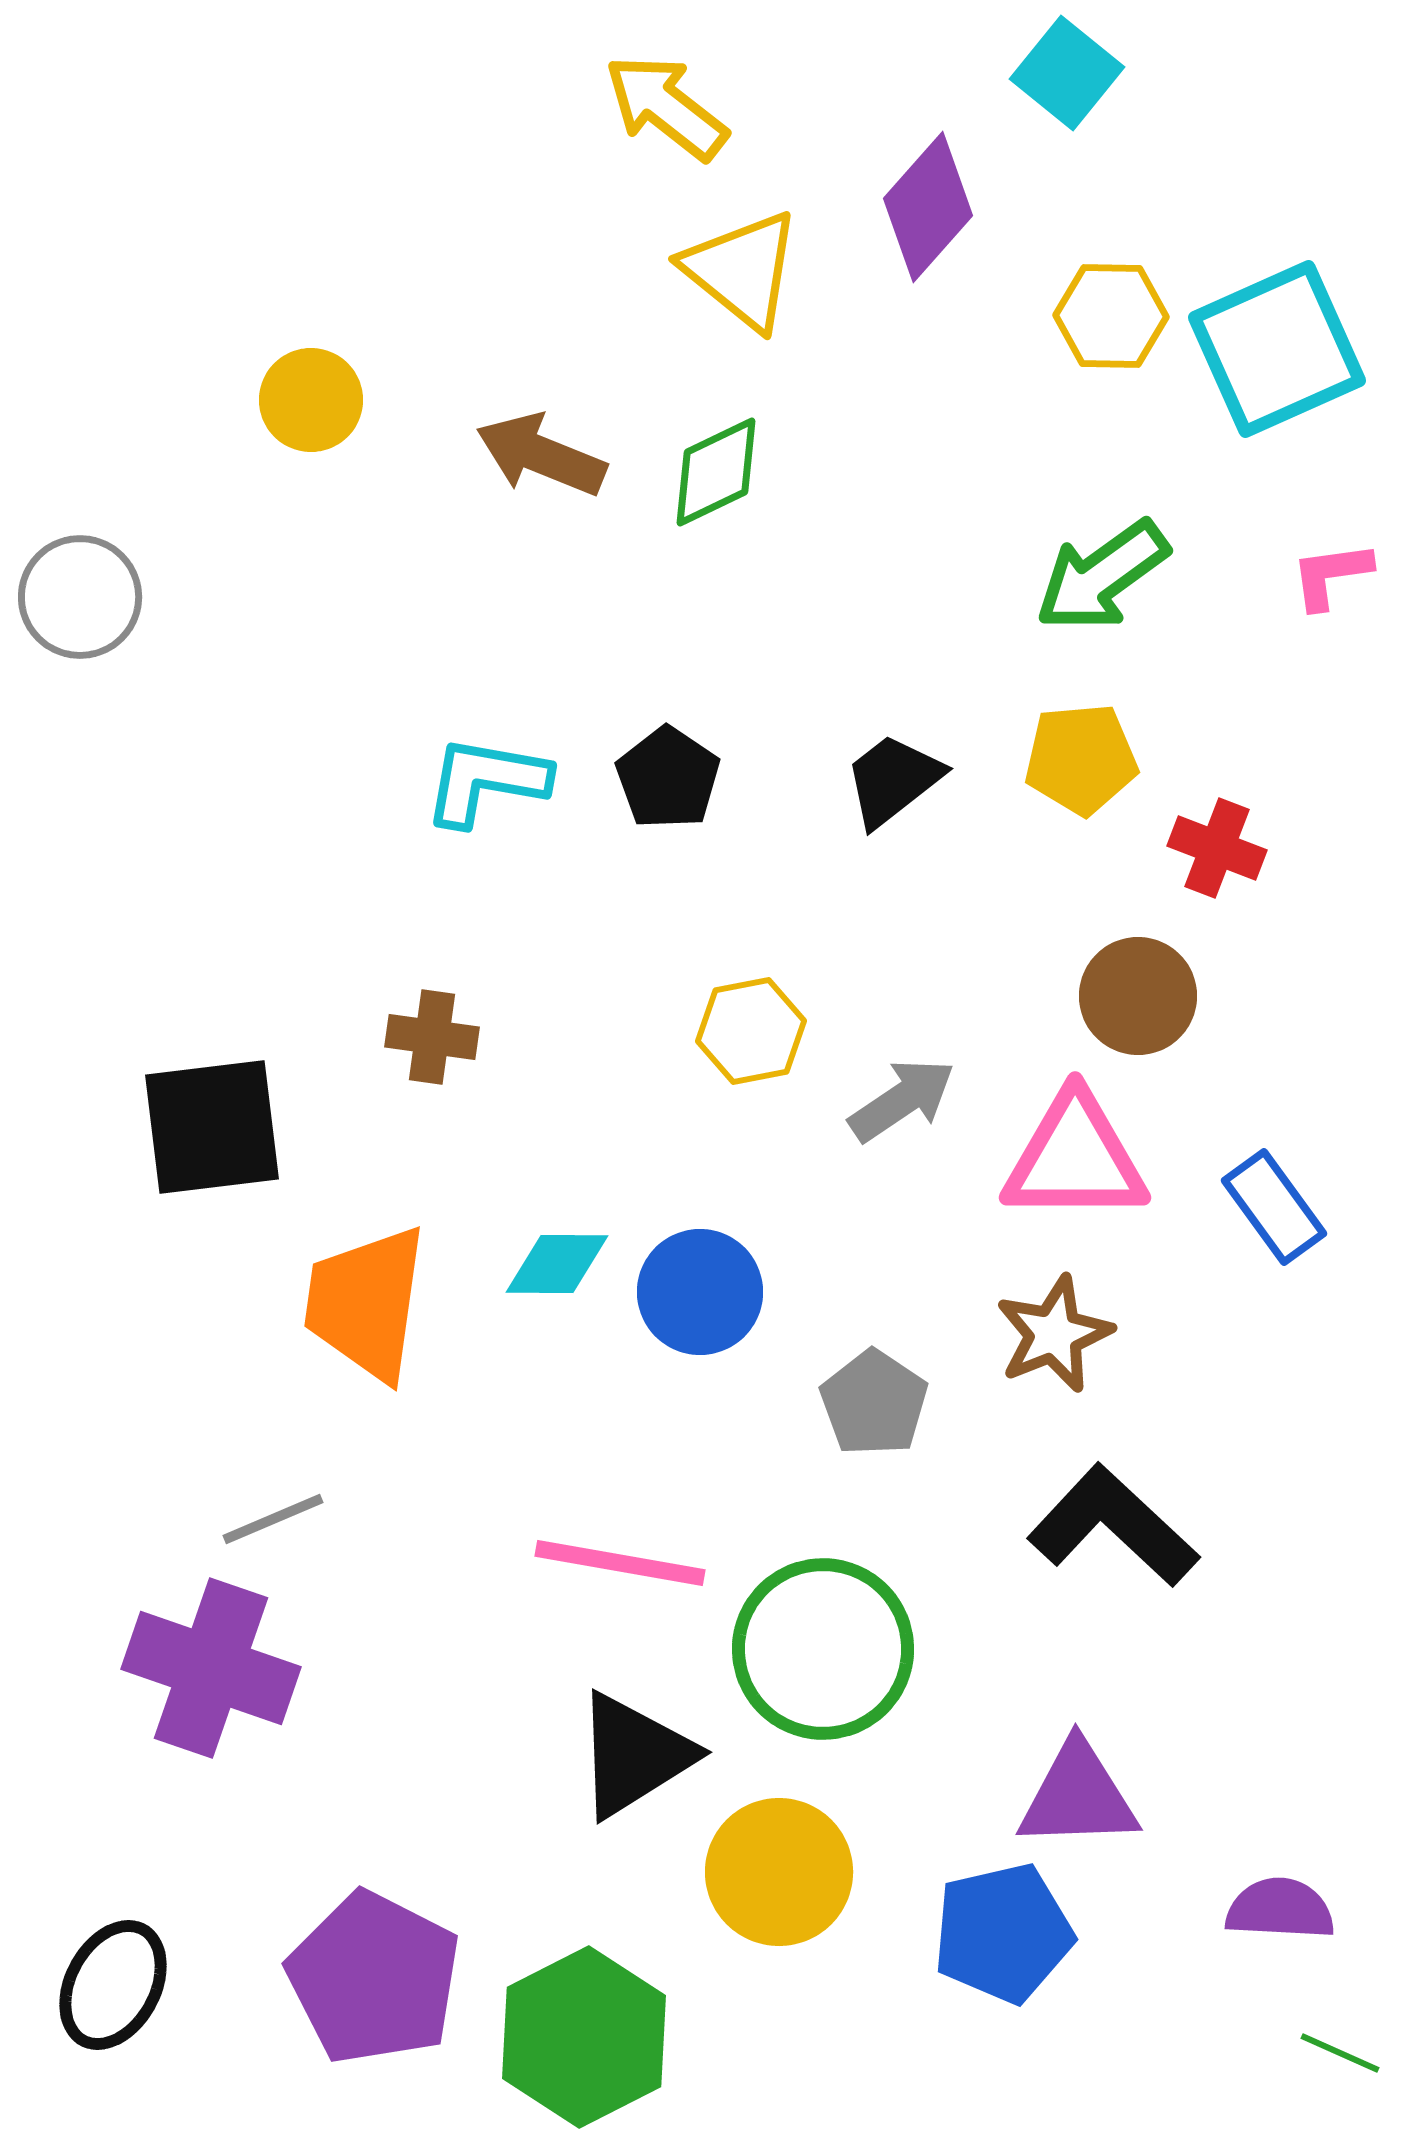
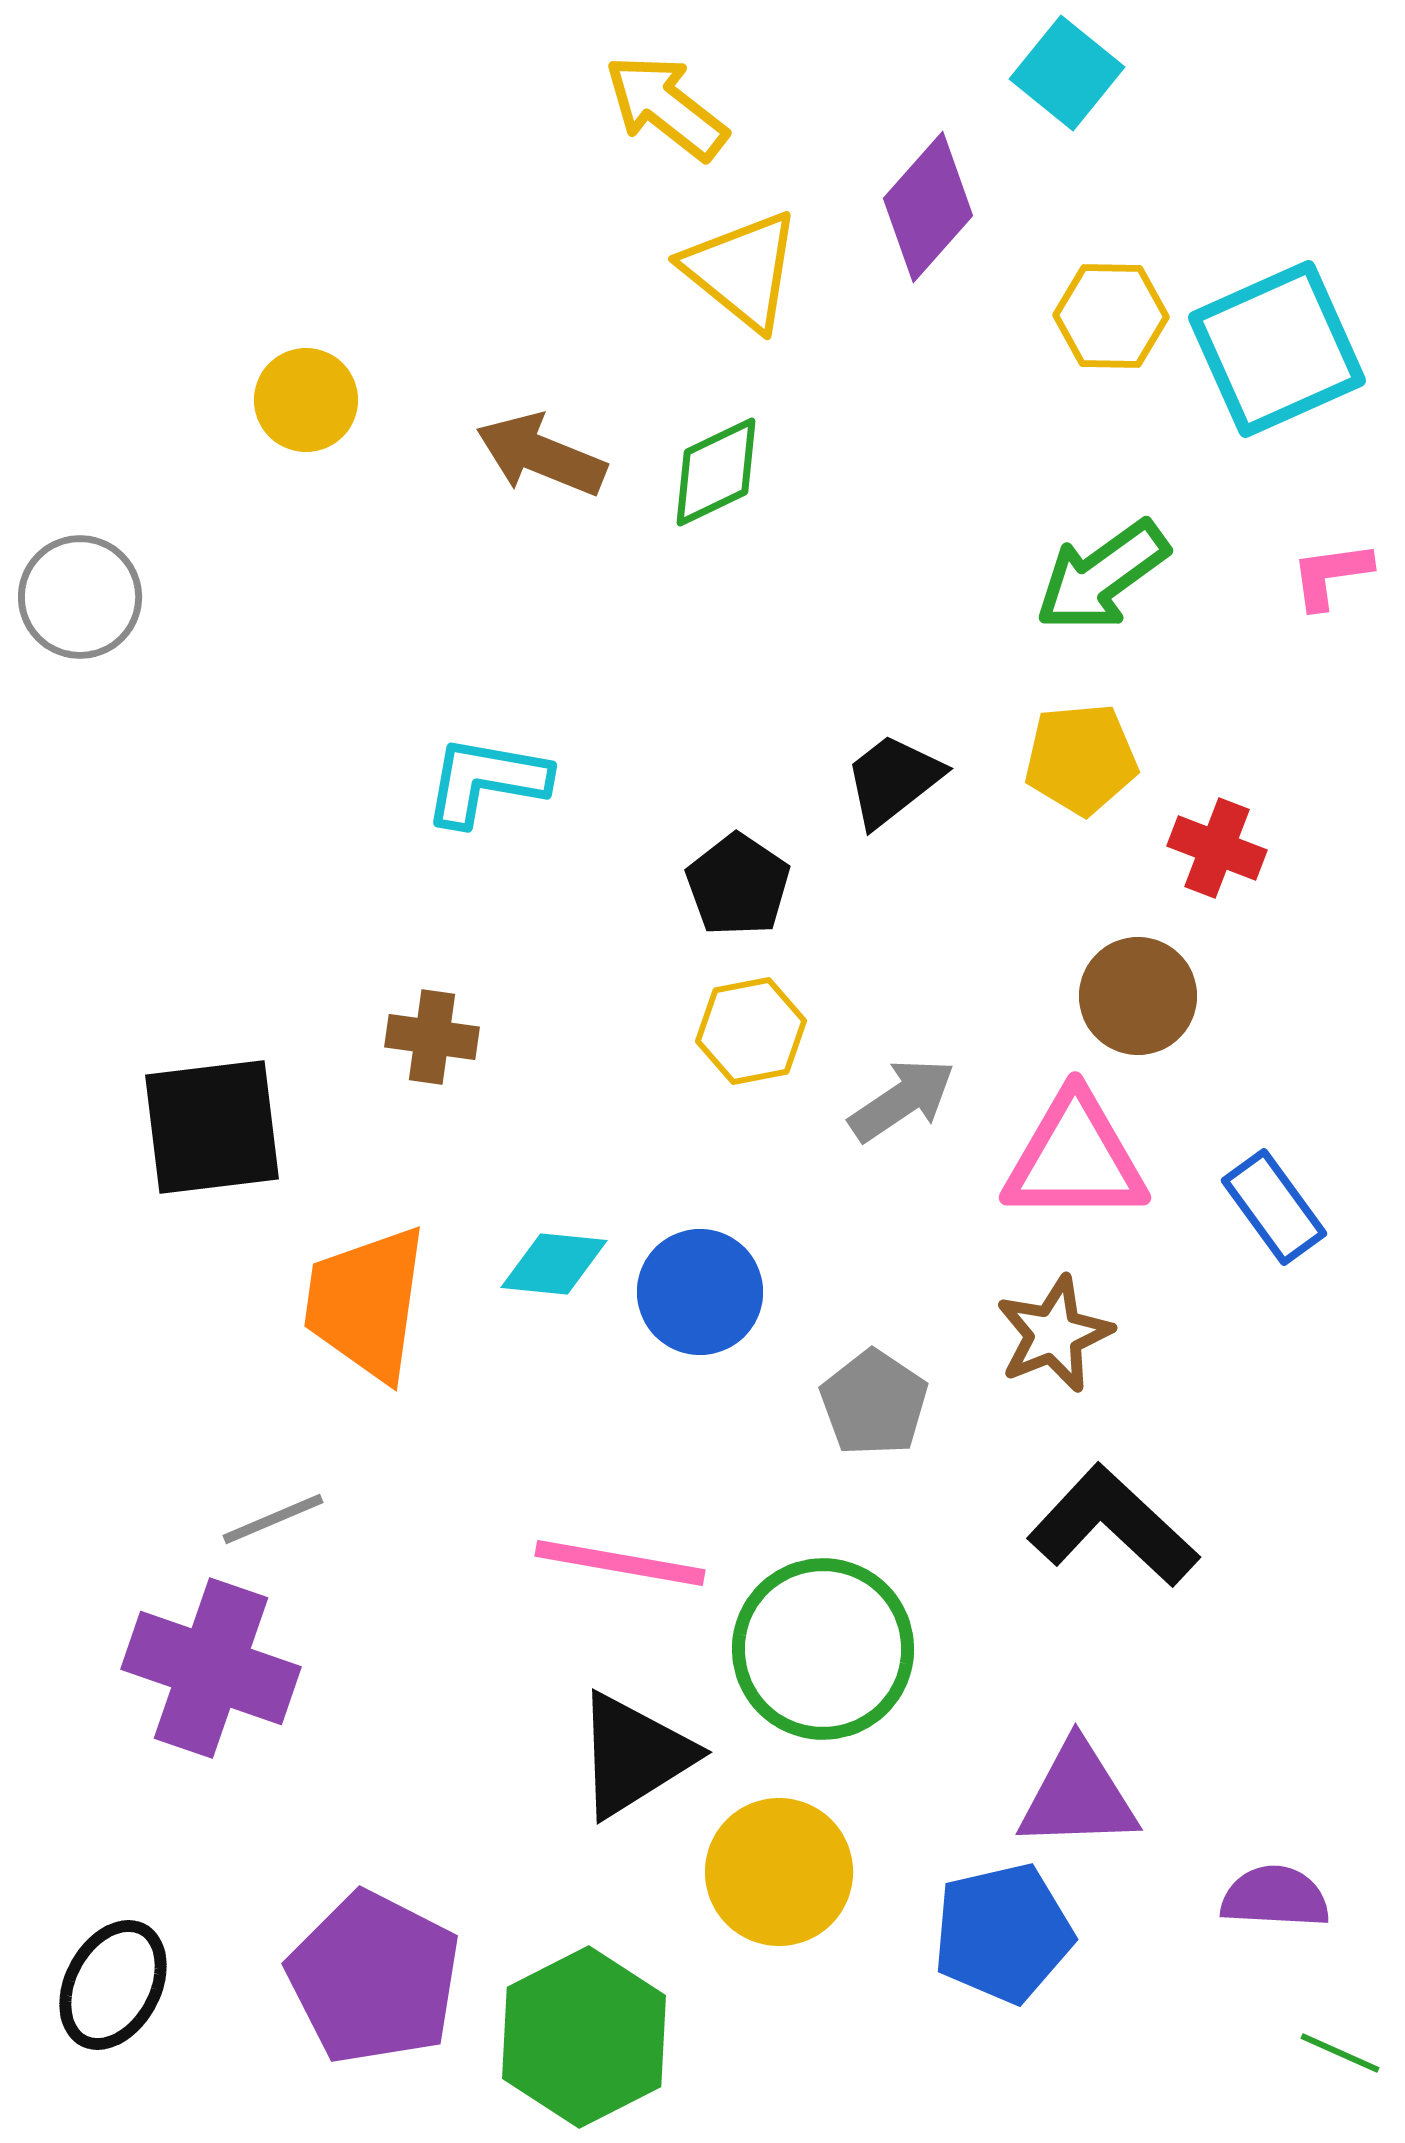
yellow circle at (311, 400): moved 5 px left
black pentagon at (668, 778): moved 70 px right, 107 px down
cyan diamond at (557, 1264): moved 3 px left; rotated 5 degrees clockwise
purple semicircle at (1280, 1909): moved 5 px left, 12 px up
